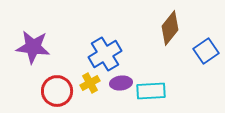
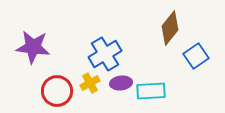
blue square: moved 10 px left, 5 px down
